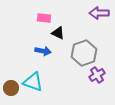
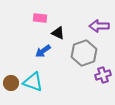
purple arrow: moved 13 px down
pink rectangle: moved 4 px left
blue arrow: rotated 133 degrees clockwise
purple cross: moved 6 px right; rotated 14 degrees clockwise
brown circle: moved 5 px up
